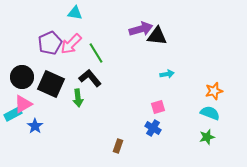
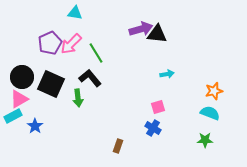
black triangle: moved 2 px up
pink triangle: moved 4 px left, 5 px up
cyan rectangle: moved 2 px down
green star: moved 2 px left, 3 px down; rotated 14 degrees clockwise
